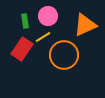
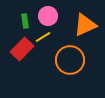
red rectangle: rotated 10 degrees clockwise
orange circle: moved 6 px right, 5 px down
